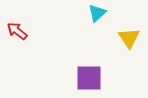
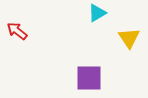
cyan triangle: rotated 12 degrees clockwise
